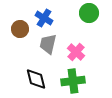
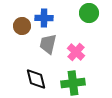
blue cross: rotated 30 degrees counterclockwise
brown circle: moved 2 px right, 3 px up
green cross: moved 2 px down
